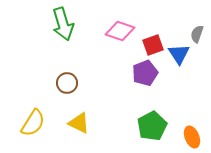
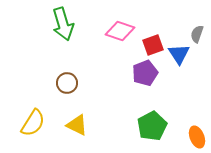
yellow triangle: moved 2 px left, 2 px down
orange ellipse: moved 5 px right
